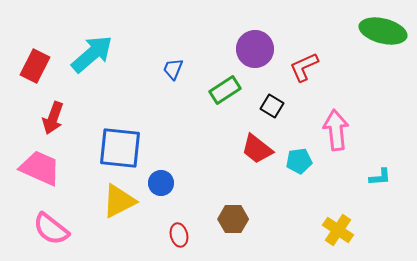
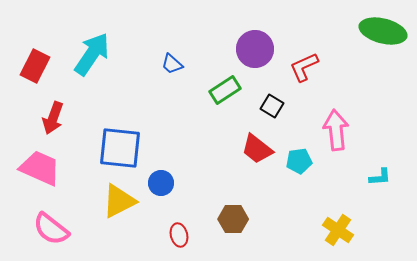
cyan arrow: rotated 15 degrees counterclockwise
blue trapezoid: moved 1 px left, 5 px up; rotated 70 degrees counterclockwise
